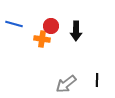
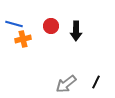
orange cross: moved 19 px left; rotated 21 degrees counterclockwise
black line: moved 1 px left, 2 px down; rotated 24 degrees clockwise
